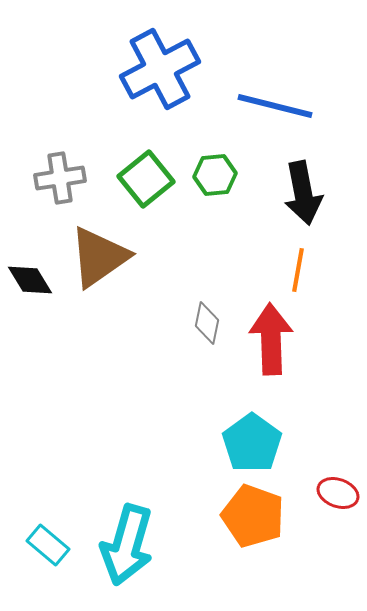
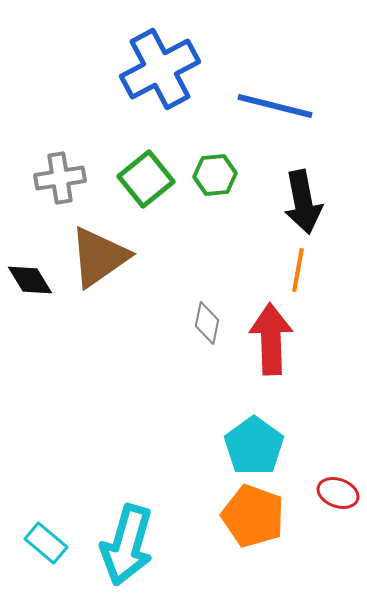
black arrow: moved 9 px down
cyan pentagon: moved 2 px right, 3 px down
cyan rectangle: moved 2 px left, 2 px up
